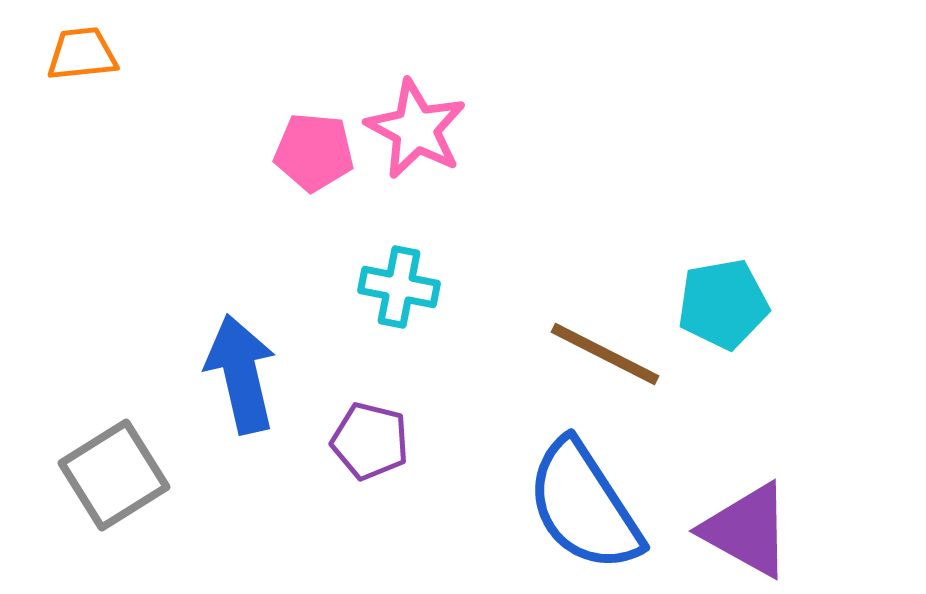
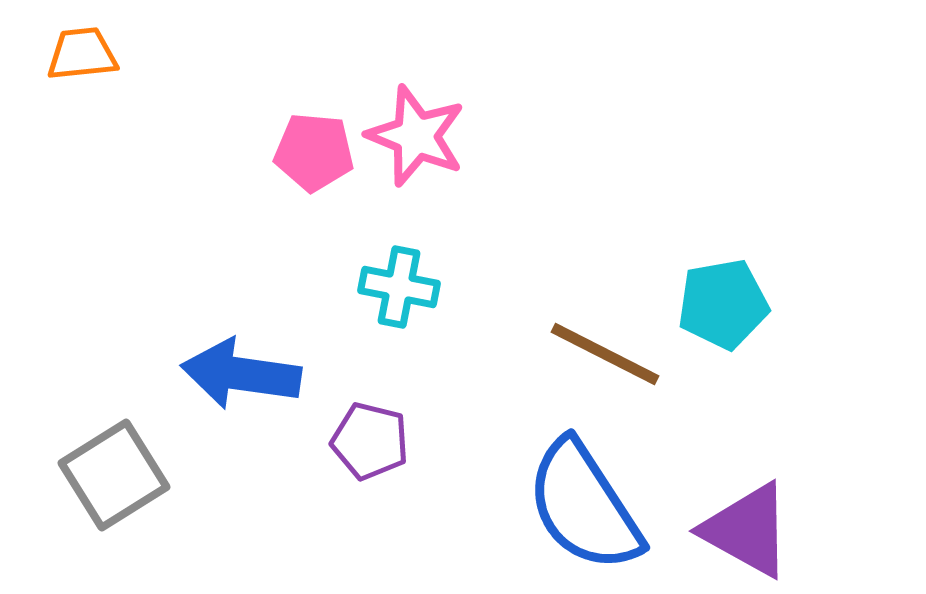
pink star: moved 7 px down; rotated 6 degrees counterclockwise
blue arrow: rotated 69 degrees counterclockwise
